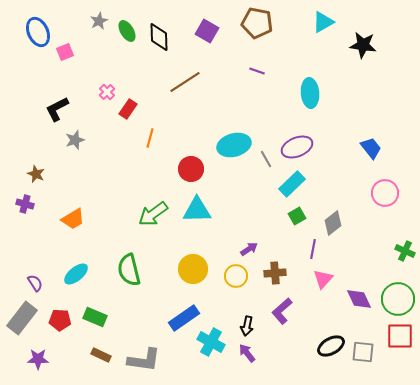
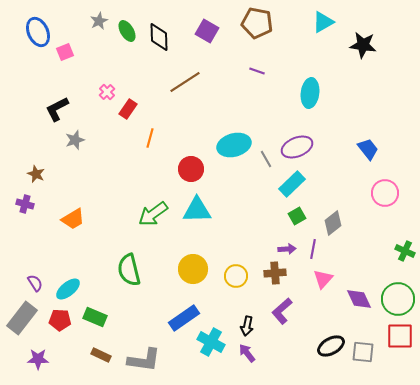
cyan ellipse at (310, 93): rotated 12 degrees clockwise
blue trapezoid at (371, 148): moved 3 px left, 1 px down
purple arrow at (249, 249): moved 38 px right; rotated 30 degrees clockwise
cyan ellipse at (76, 274): moved 8 px left, 15 px down
